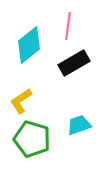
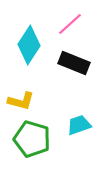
pink line: moved 2 px right, 2 px up; rotated 40 degrees clockwise
cyan diamond: rotated 18 degrees counterclockwise
black rectangle: rotated 52 degrees clockwise
yellow L-shape: rotated 132 degrees counterclockwise
